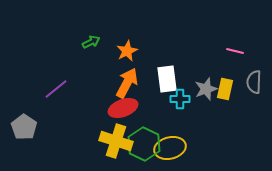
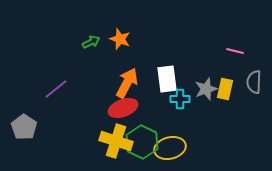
orange star: moved 7 px left, 12 px up; rotated 25 degrees counterclockwise
green hexagon: moved 2 px left, 2 px up
